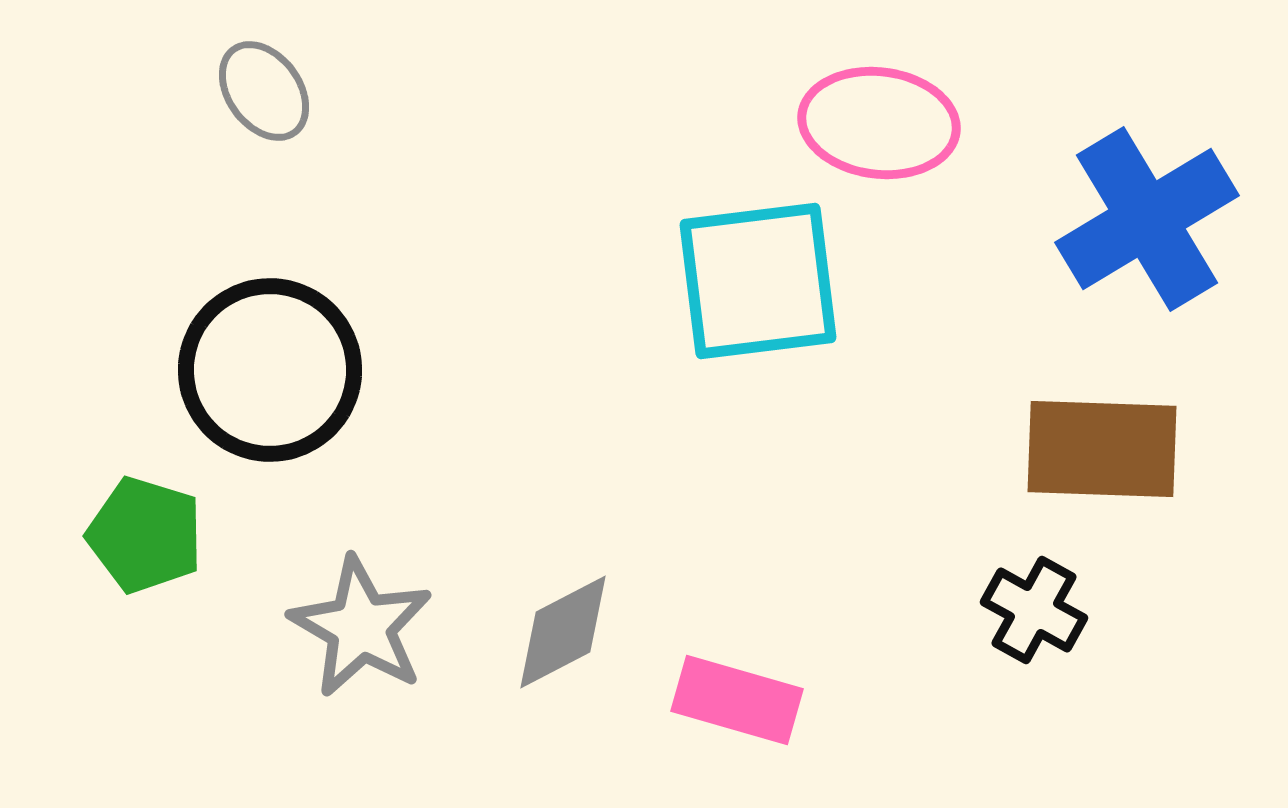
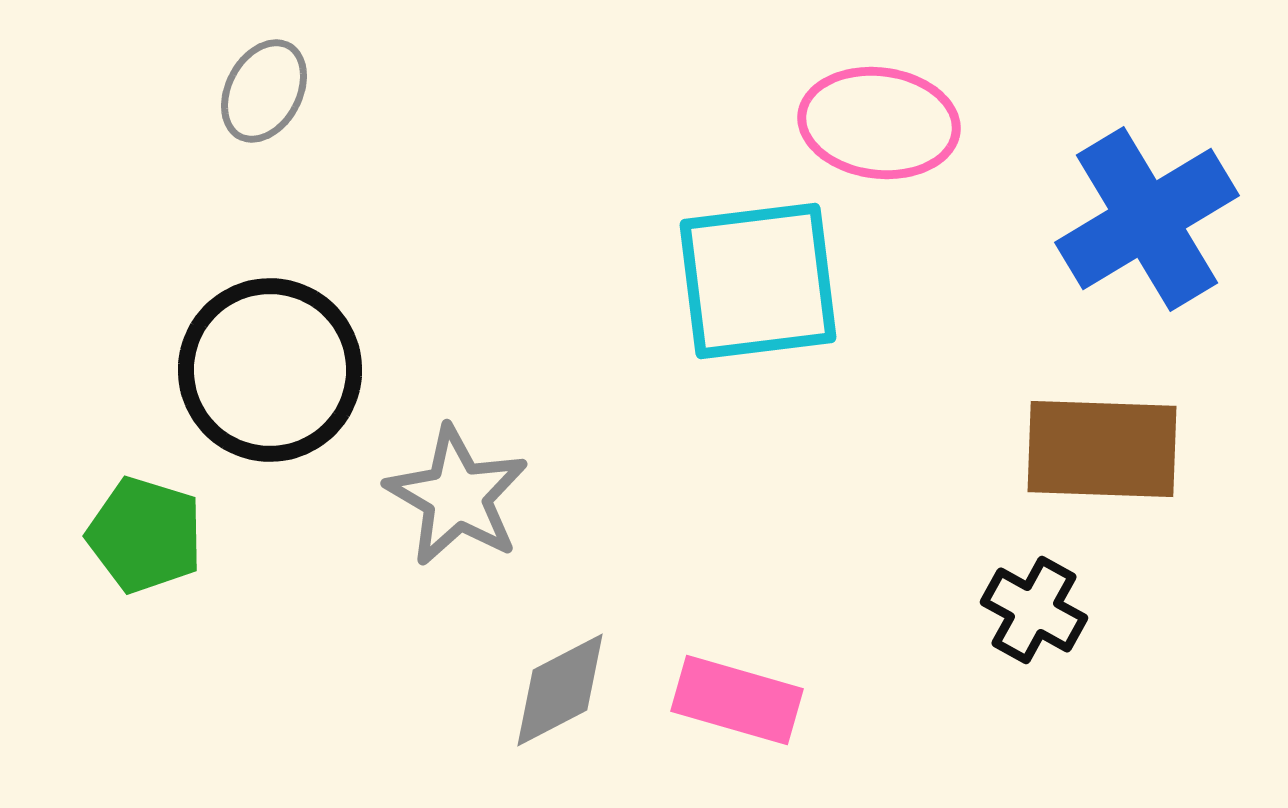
gray ellipse: rotated 64 degrees clockwise
gray star: moved 96 px right, 131 px up
gray diamond: moved 3 px left, 58 px down
